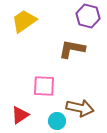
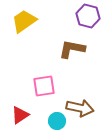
pink square: rotated 10 degrees counterclockwise
